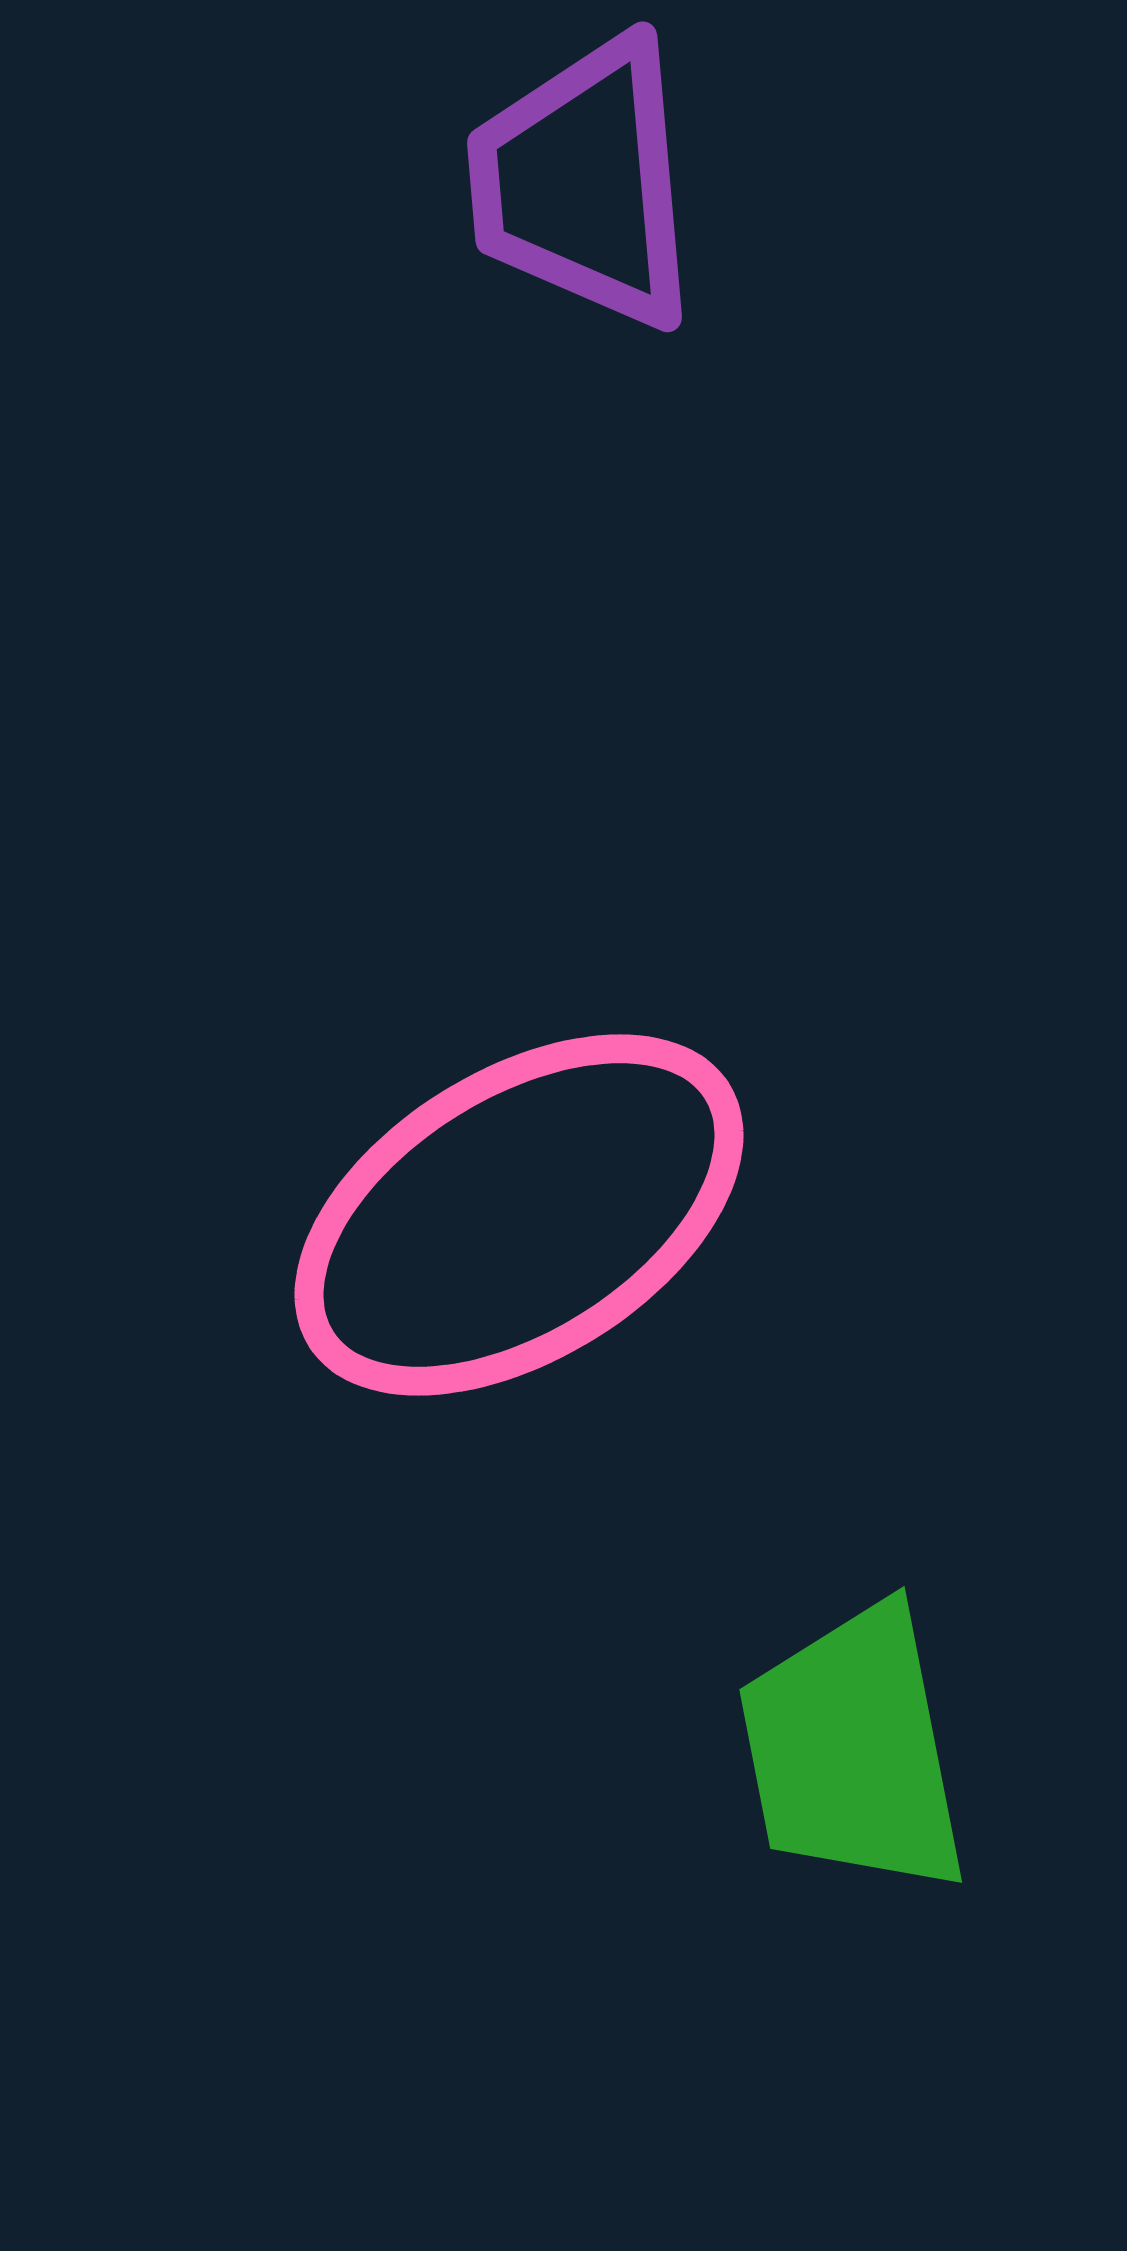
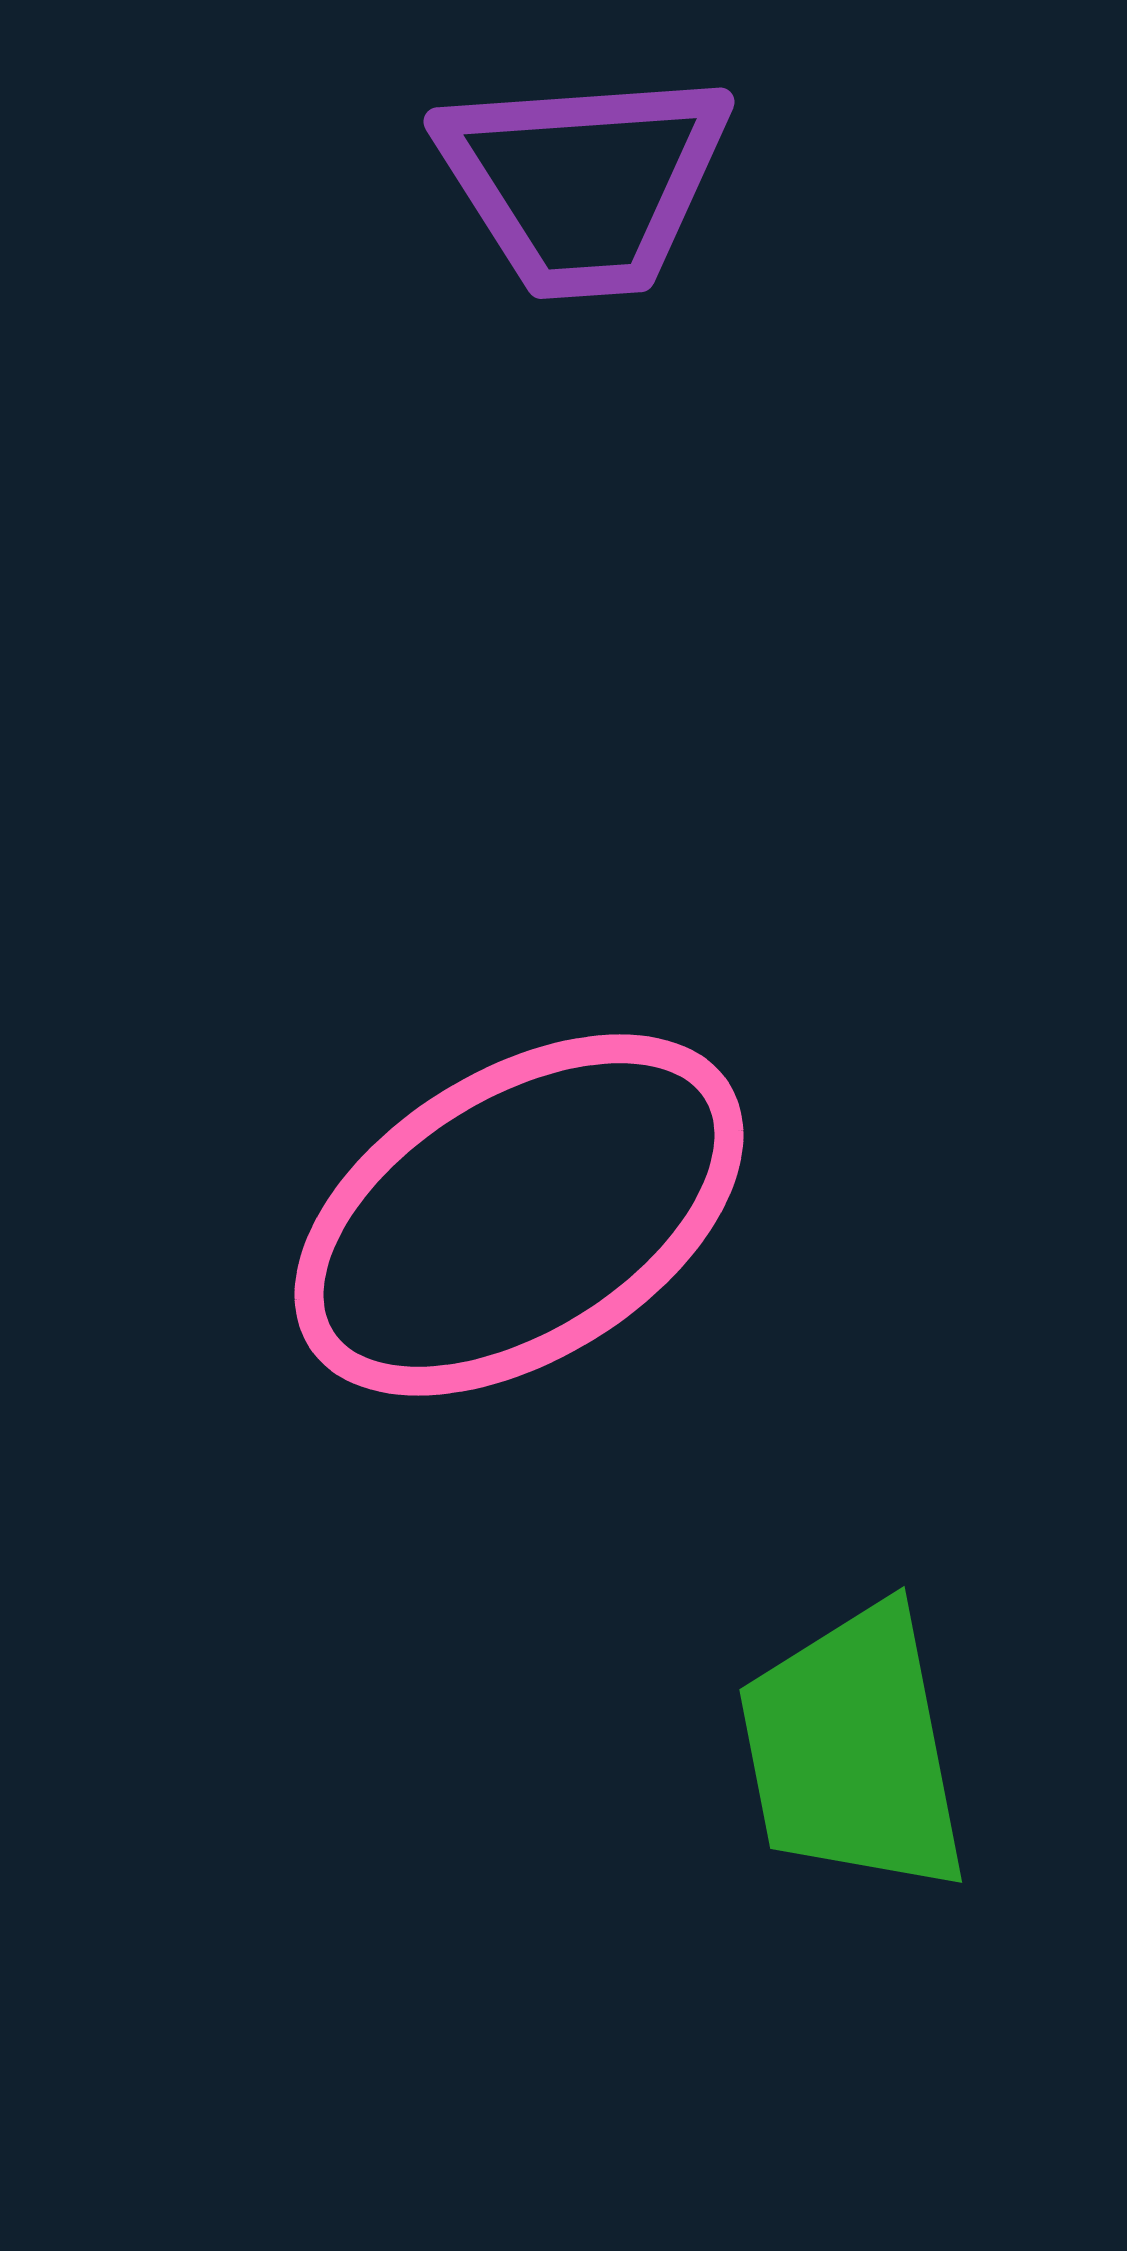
purple trapezoid: rotated 89 degrees counterclockwise
